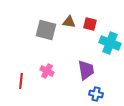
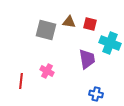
purple trapezoid: moved 1 px right, 11 px up
